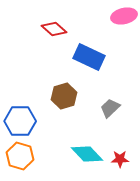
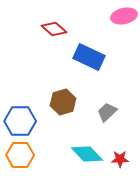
brown hexagon: moved 1 px left, 6 px down
gray trapezoid: moved 3 px left, 4 px down
orange hexagon: moved 1 px up; rotated 16 degrees counterclockwise
